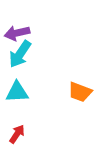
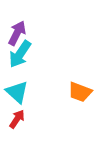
purple arrow: rotated 130 degrees clockwise
cyan triangle: rotated 45 degrees clockwise
red arrow: moved 15 px up
